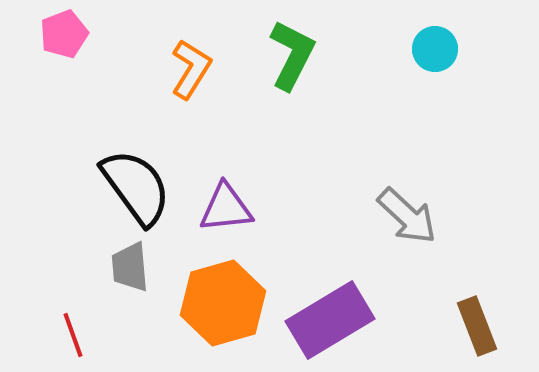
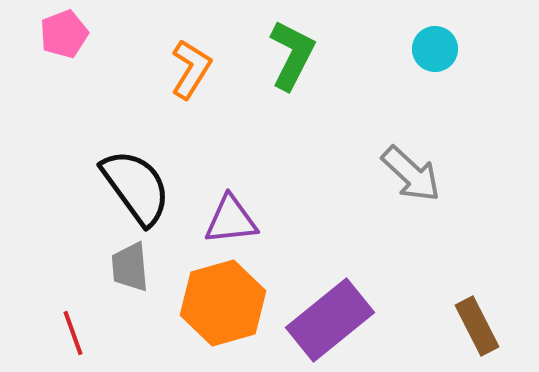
purple triangle: moved 5 px right, 12 px down
gray arrow: moved 4 px right, 42 px up
purple rectangle: rotated 8 degrees counterclockwise
brown rectangle: rotated 6 degrees counterclockwise
red line: moved 2 px up
